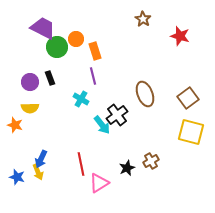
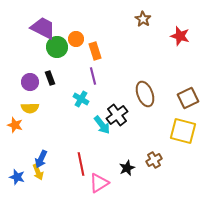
brown square: rotated 10 degrees clockwise
yellow square: moved 8 px left, 1 px up
brown cross: moved 3 px right, 1 px up
